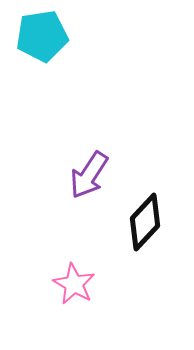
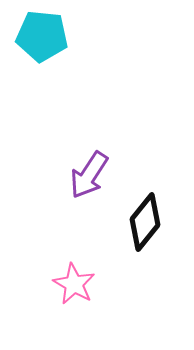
cyan pentagon: rotated 15 degrees clockwise
black diamond: rotated 4 degrees counterclockwise
